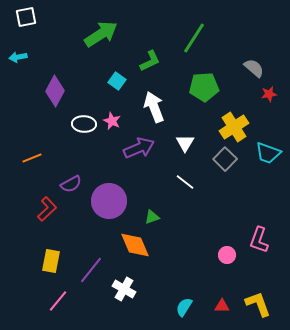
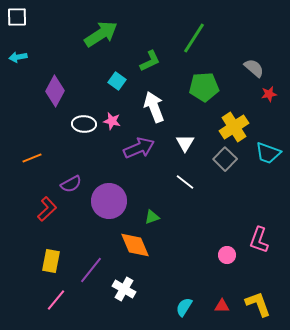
white square: moved 9 px left; rotated 10 degrees clockwise
pink star: rotated 12 degrees counterclockwise
pink line: moved 2 px left, 1 px up
